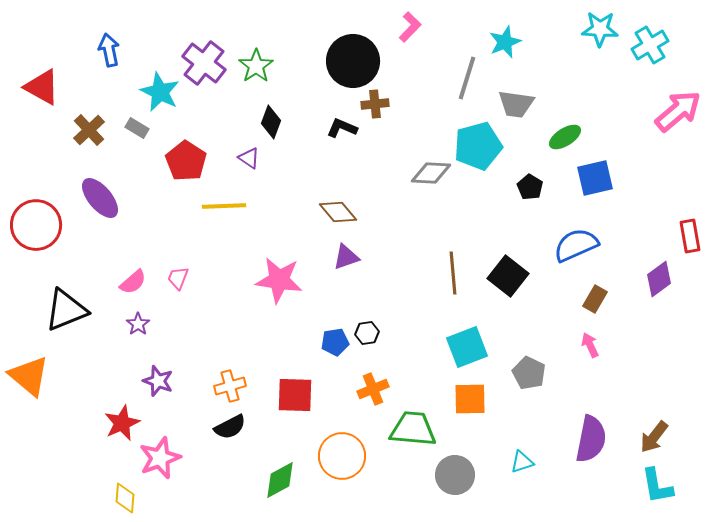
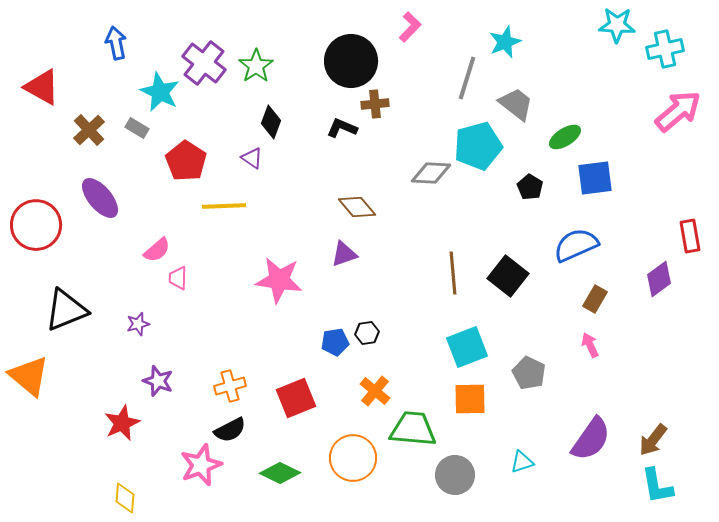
cyan star at (600, 29): moved 17 px right, 4 px up
cyan cross at (650, 45): moved 15 px right, 4 px down; rotated 18 degrees clockwise
blue arrow at (109, 50): moved 7 px right, 7 px up
black circle at (353, 61): moved 2 px left
gray trapezoid at (516, 104): rotated 150 degrees counterclockwise
purple triangle at (249, 158): moved 3 px right
blue square at (595, 178): rotated 6 degrees clockwise
brown diamond at (338, 212): moved 19 px right, 5 px up
purple triangle at (346, 257): moved 2 px left, 3 px up
pink trapezoid at (178, 278): rotated 20 degrees counterclockwise
pink semicircle at (133, 282): moved 24 px right, 32 px up
purple star at (138, 324): rotated 20 degrees clockwise
orange cross at (373, 389): moved 2 px right, 2 px down; rotated 28 degrees counterclockwise
red square at (295, 395): moved 1 px right, 3 px down; rotated 24 degrees counterclockwise
black semicircle at (230, 427): moved 3 px down
brown arrow at (654, 437): moved 1 px left, 3 px down
purple semicircle at (591, 439): rotated 24 degrees clockwise
orange circle at (342, 456): moved 11 px right, 2 px down
pink star at (160, 458): moved 41 px right, 7 px down
green diamond at (280, 480): moved 7 px up; rotated 54 degrees clockwise
